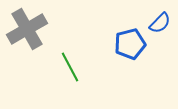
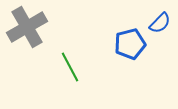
gray cross: moved 2 px up
